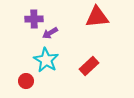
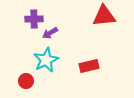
red triangle: moved 7 px right, 1 px up
cyan star: rotated 15 degrees clockwise
red rectangle: rotated 30 degrees clockwise
